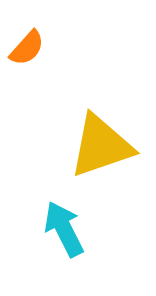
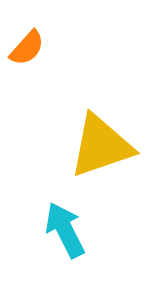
cyan arrow: moved 1 px right, 1 px down
